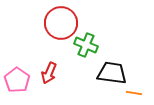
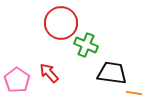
red arrow: rotated 115 degrees clockwise
